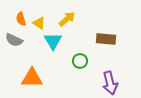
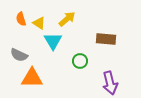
gray semicircle: moved 5 px right, 15 px down
